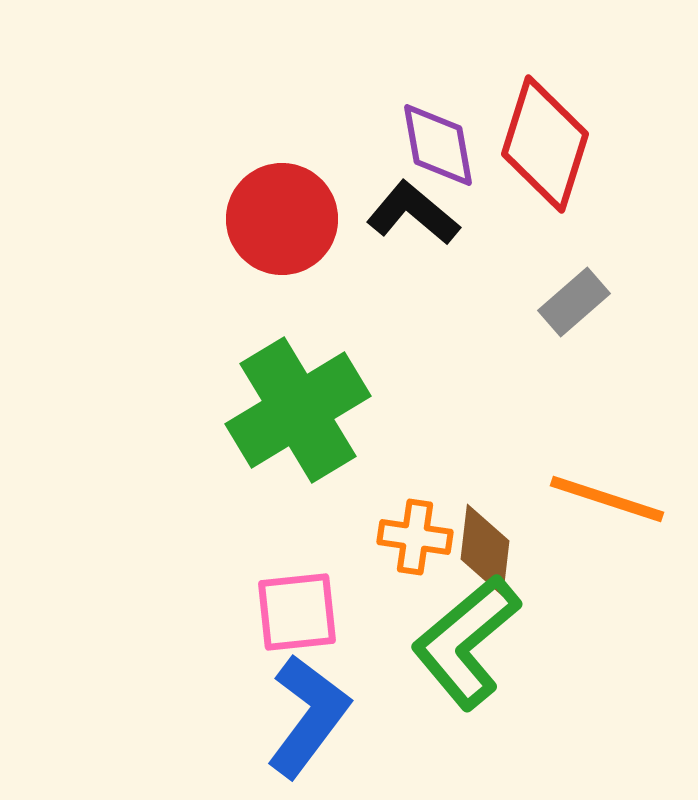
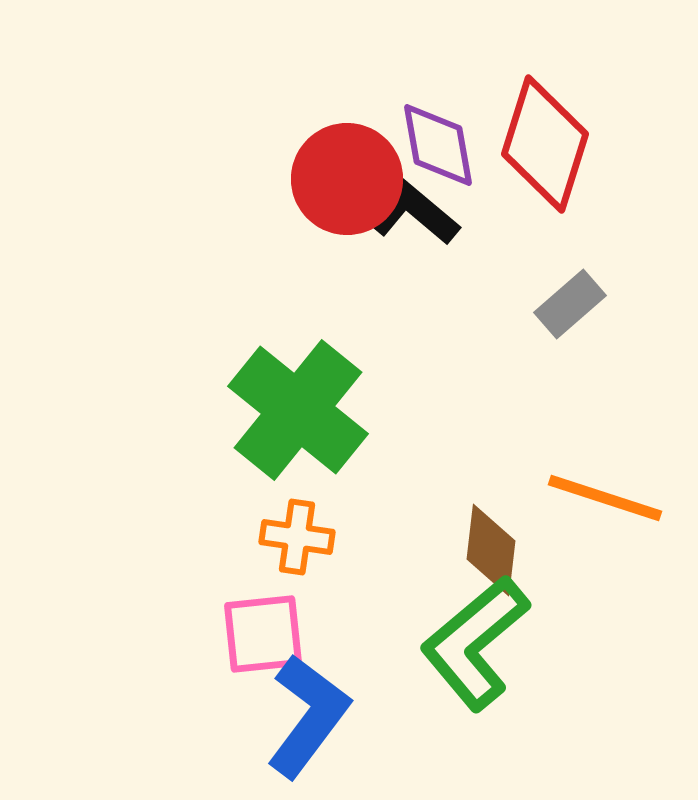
red circle: moved 65 px right, 40 px up
gray rectangle: moved 4 px left, 2 px down
green cross: rotated 20 degrees counterclockwise
orange line: moved 2 px left, 1 px up
orange cross: moved 118 px left
brown diamond: moved 6 px right
pink square: moved 34 px left, 22 px down
green L-shape: moved 9 px right, 1 px down
